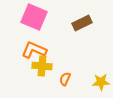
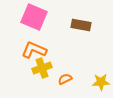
brown rectangle: moved 1 px left, 2 px down; rotated 36 degrees clockwise
yellow cross: moved 2 px down; rotated 24 degrees counterclockwise
orange semicircle: rotated 40 degrees clockwise
